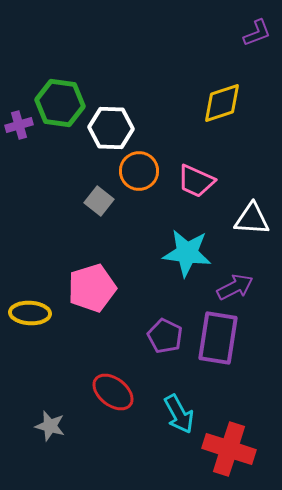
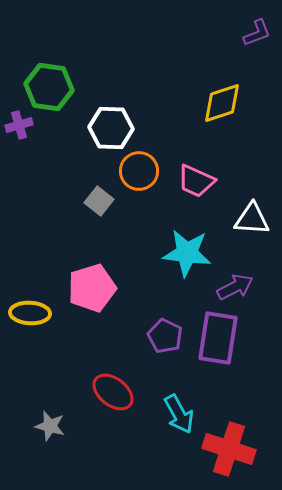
green hexagon: moved 11 px left, 16 px up
